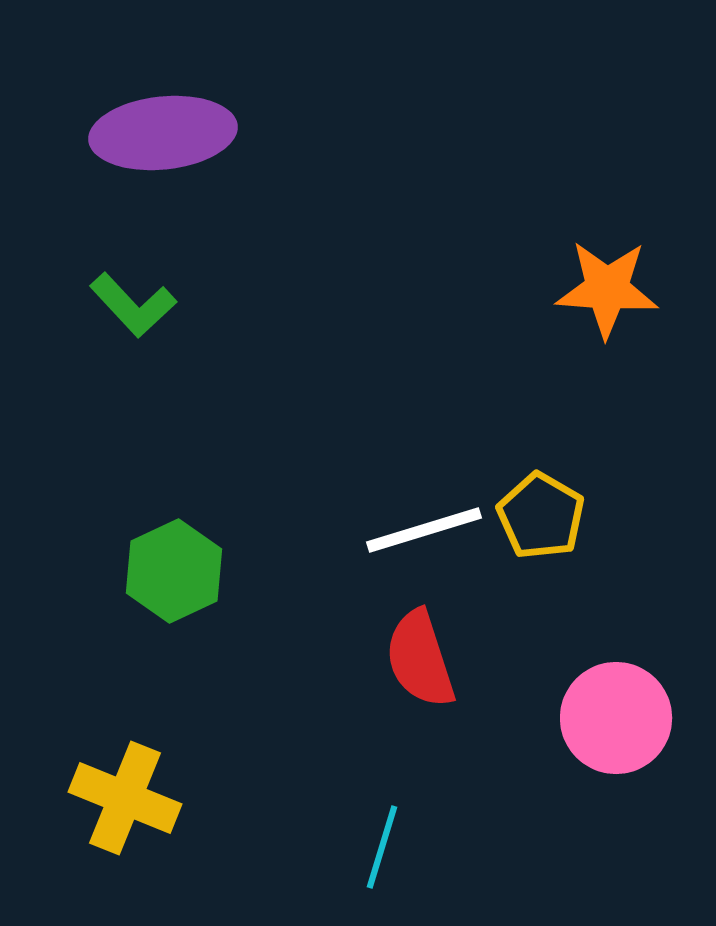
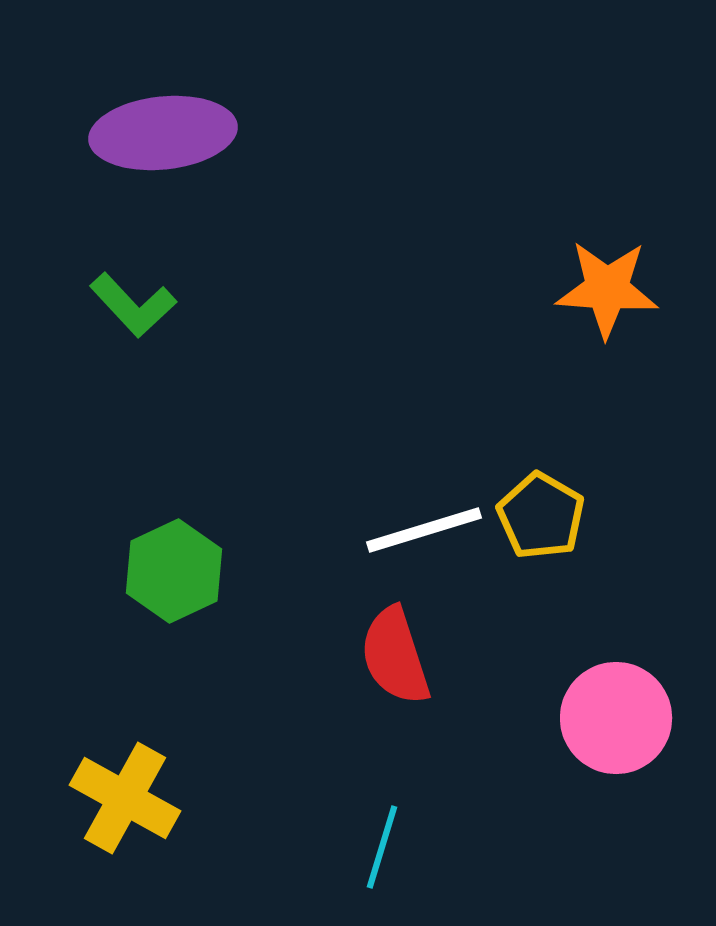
red semicircle: moved 25 px left, 3 px up
yellow cross: rotated 7 degrees clockwise
